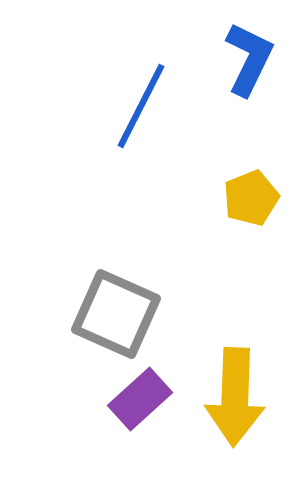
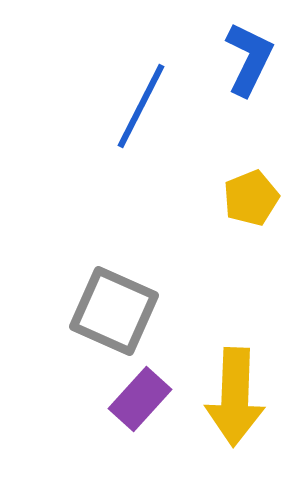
gray square: moved 2 px left, 3 px up
purple rectangle: rotated 6 degrees counterclockwise
